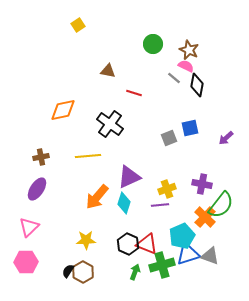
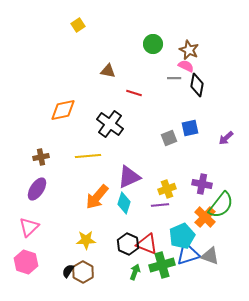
gray line: rotated 40 degrees counterclockwise
pink hexagon: rotated 20 degrees clockwise
